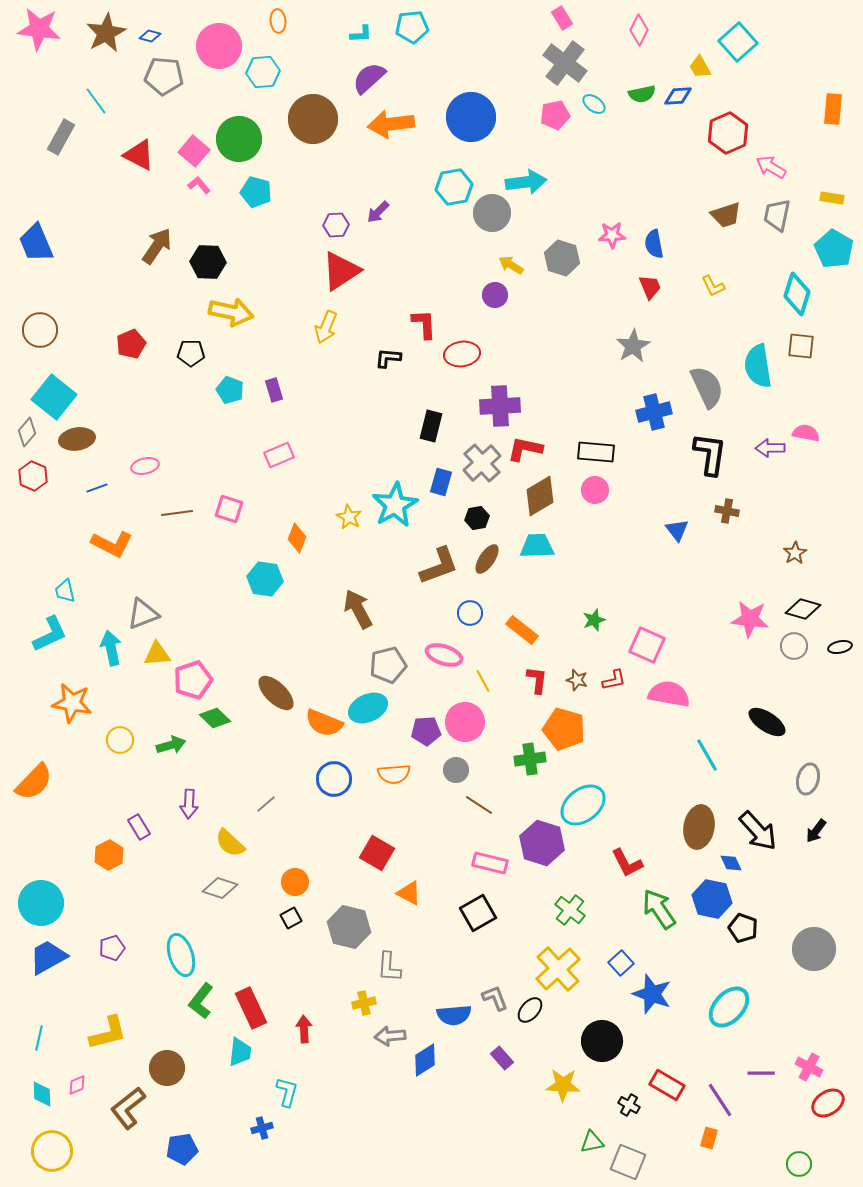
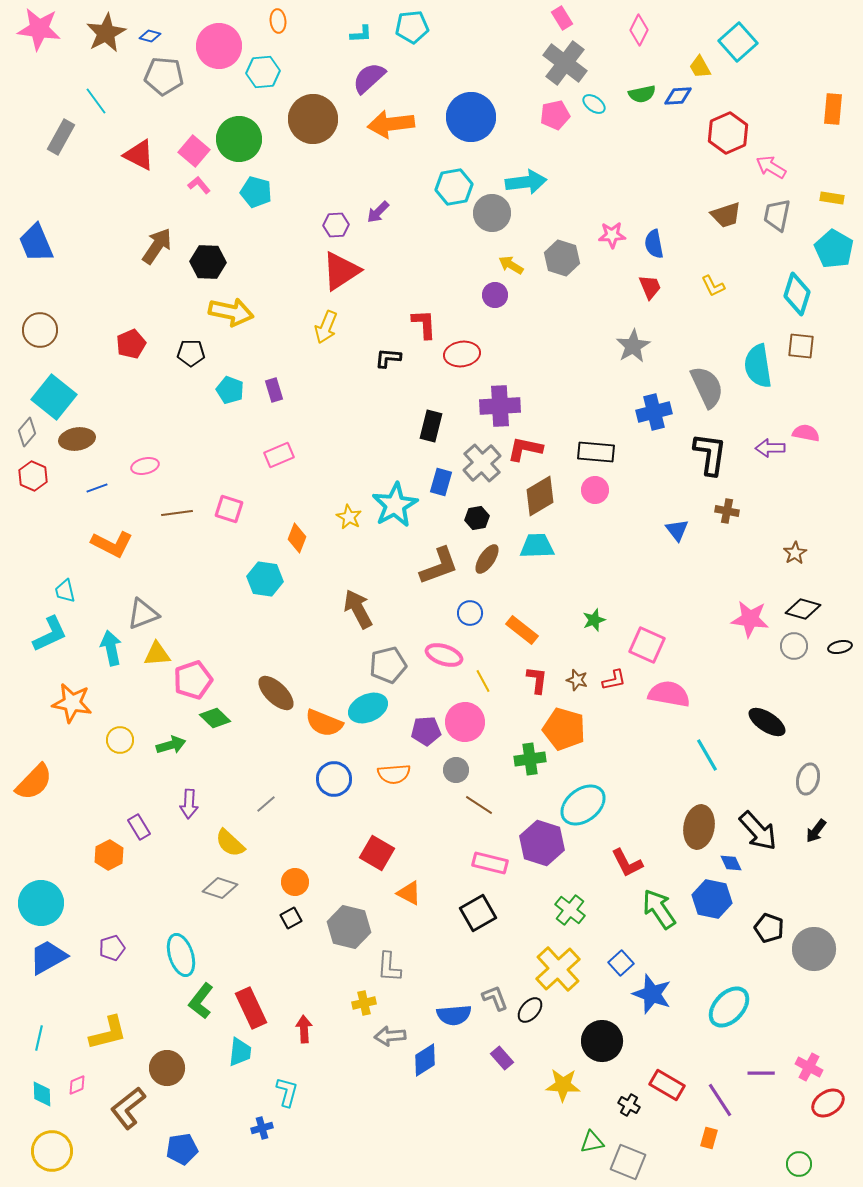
black pentagon at (743, 928): moved 26 px right
